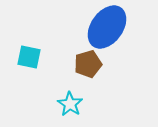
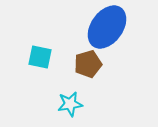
cyan square: moved 11 px right
cyan star: rotated 30 degrees clockwise
